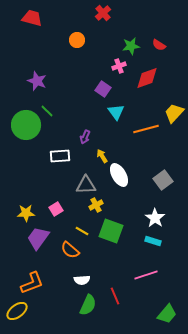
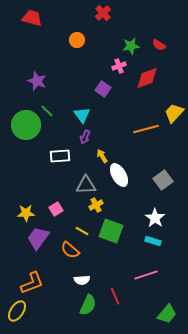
cyan triangle: moved 34 px left, 3 px down
yellow ellipse: rotated 20 degrees counterclockwise
